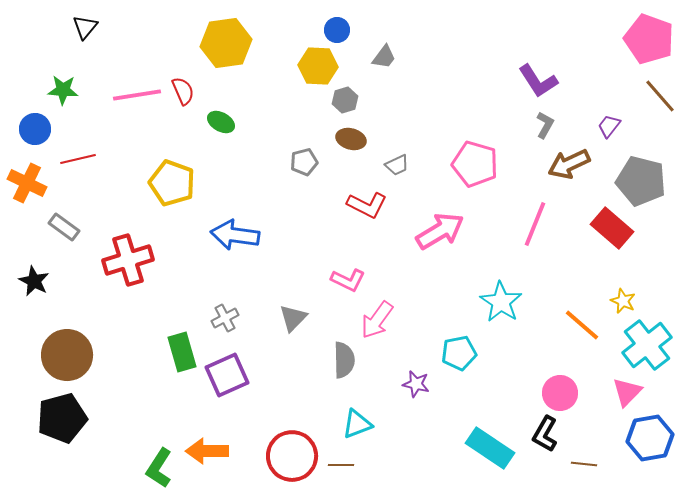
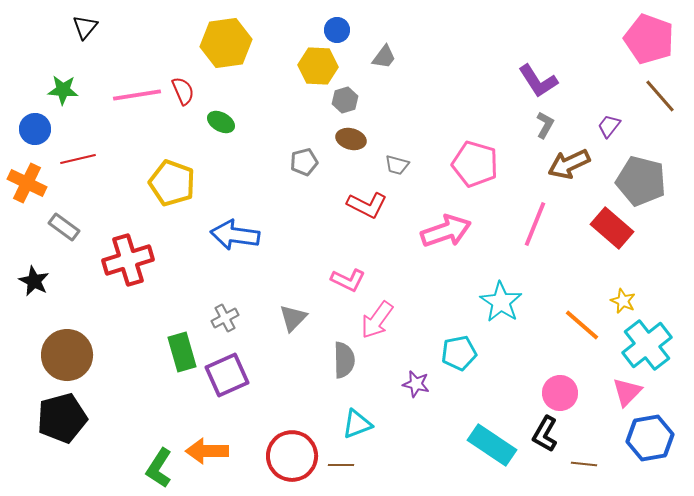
gray trapezoid at (397, 165): rotated 40 degrees clockwise
pink arrow at (440, 231): moved 6 px right; rotated 12 degrees clockwise
cyan rectangle at (490, 448): moved 2 px right, 3 px up
